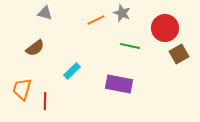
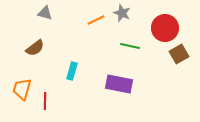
cyan rectangle: rotated 30 degrees counterclockwise
